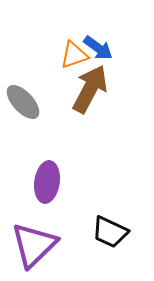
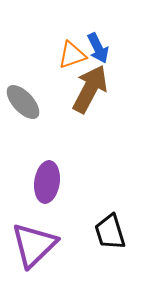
blue arrow: rotated 28 degrees clockwise
orange triangle: moved 2 px left
black trapezoid: rotated 48 degrees clockwise
